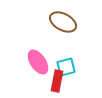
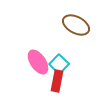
brown ellipse: moved 13 px right, 3 px down
cyan square: moved 7 px left, 3 px up; rotated 30 degrees counterclockwise
